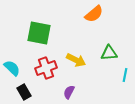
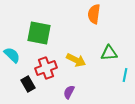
orange semicircle: rotated 138 degrees clockwise
cyan semicircle: moved 13 px up
black rectangle: moved 4 px right, 8 px up
